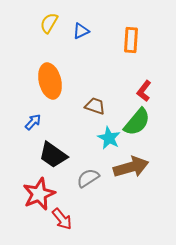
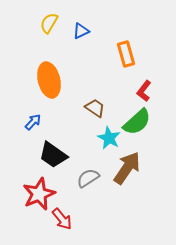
orange rectangle: moved 5 px left, 14 px down; rotated 20 degrees counterclockwise
orange ellipse: moved 1 px left, 1 px up
brown trapezoid: moved 2 px down; rotated 15 degrees clockwise
green semicircle: rotated 8 degrees clockwise
brown arrow: moved 4 px left, 1 px down; rotated 40 degrees counterclockwise
